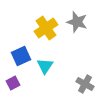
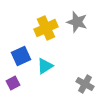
yellow cross: rotated 10 degrees clockwise
cyan triangle: rotated 24 degrees clockwise
